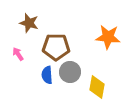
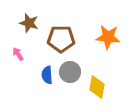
brown pentagon: moved 5 px right, 8 px up
